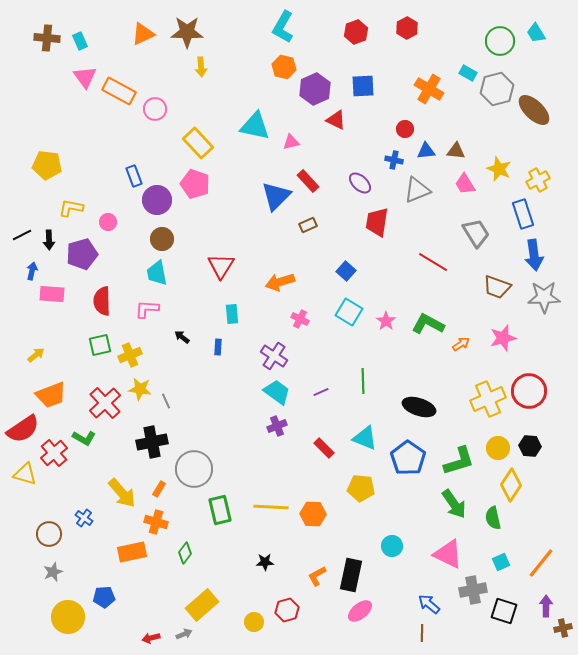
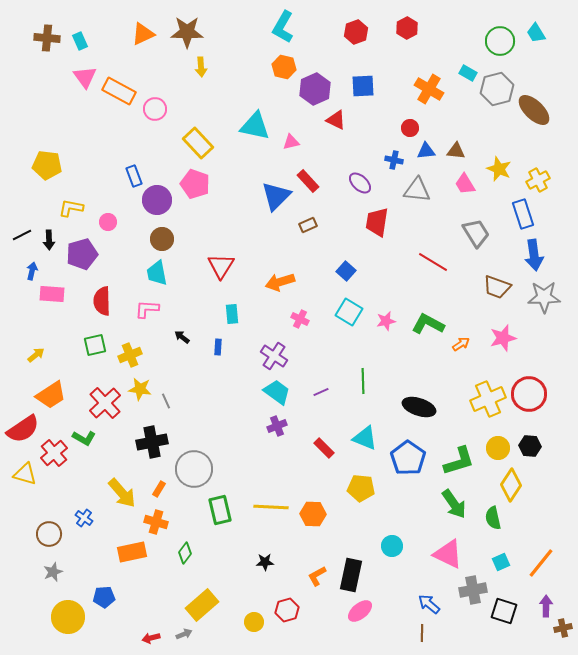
red circle at (405, 129): moved 5 px right, 1 px up
gray triangle at (417, 190): rotated 28 degrees clockwise
pink star at (386, 321): rotated 24 degrees clockwise
green square at (100, 345): moved 5 px left
red circle at (529, 391): moved 3 px down
orange trapezoid at (51, 395): rotated 12 degrees counterclockwise
